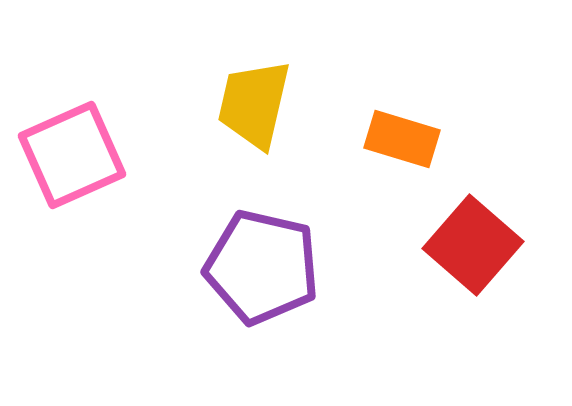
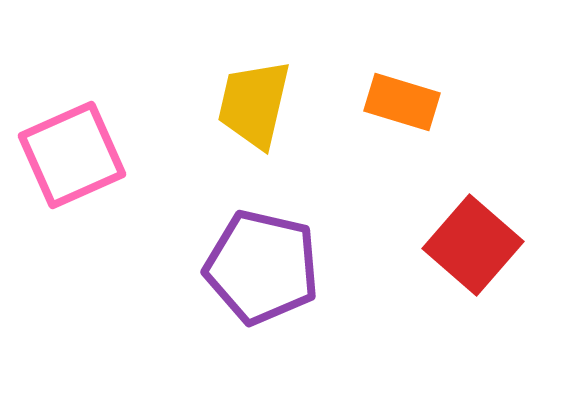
orange rectangle: moved 37 px up
